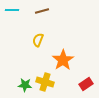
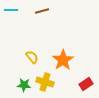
cyan line: moved 1 px left
yellow semicircle: moved 6 px left, 17 px down; rotated 120 degrees clockwise
green star: moved 1 px left
